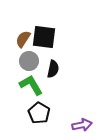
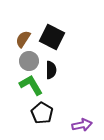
black square: moved 8 px right; rotated 20 degrees clockwise
black semicircle: moved 2 px left, 1 px down; rotated 12 degrees counterclockwise
black pentagon: moved 3 px right
